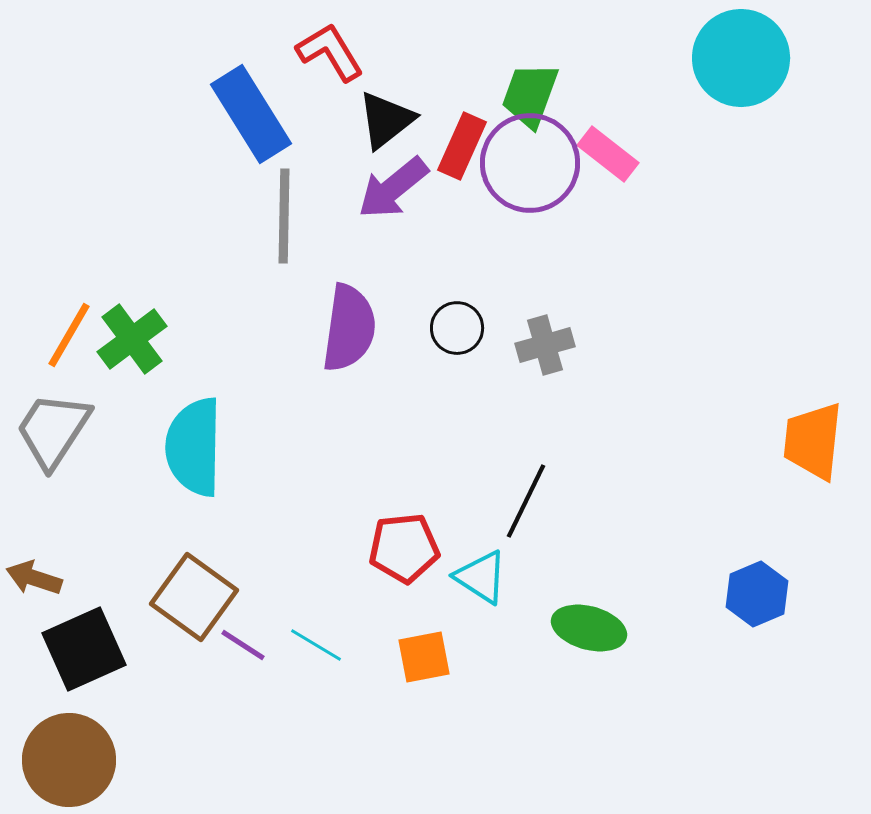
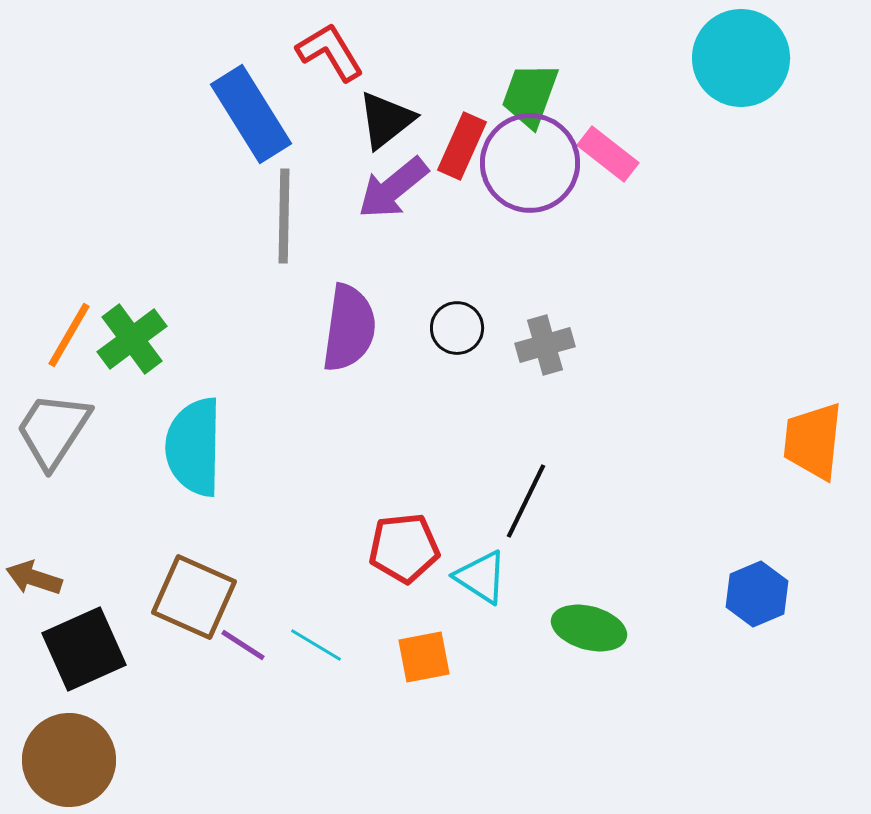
brown square: rotated 12 degrees counterclockwise
